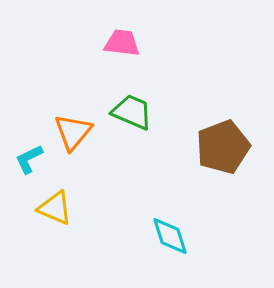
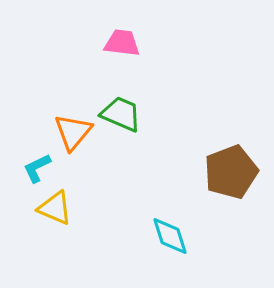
green trapezoid: moved 11 px left, 2 px down
brown pentagon: moved 8 px right, 25 px down
cyan L-shape: moved 8 px right, 9 px down
